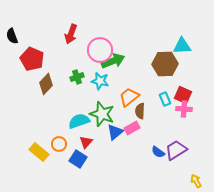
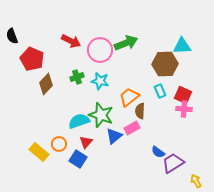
red arrow: moved 7 px down; rotated 84 degrees counterclockwise
green arrow: moved 13 px right, 18 px up
cyan rectangle: moved 5 px left, 8 px up
green star: moved 1 px left, 1 px down
blue triangle: moved 1 px left, 4 px down
purple trapezoid: moved 3 px left, 13 px down
